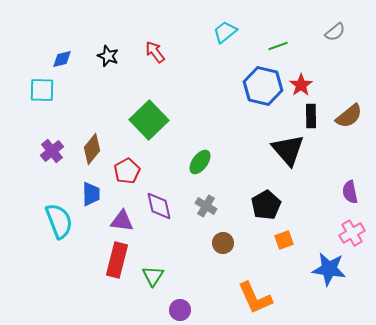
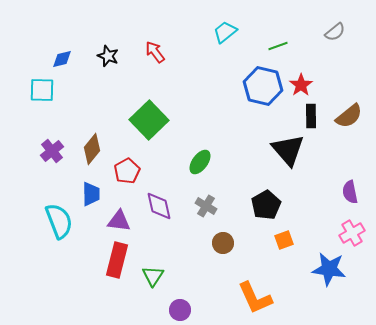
purple triangle: moved 3 px left
